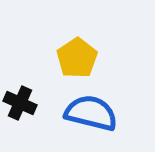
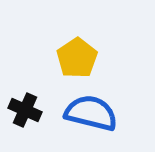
black cross: moved 5 px right, 7 px down
